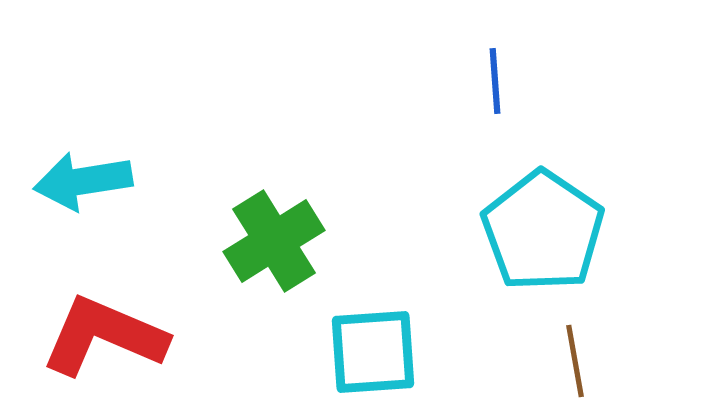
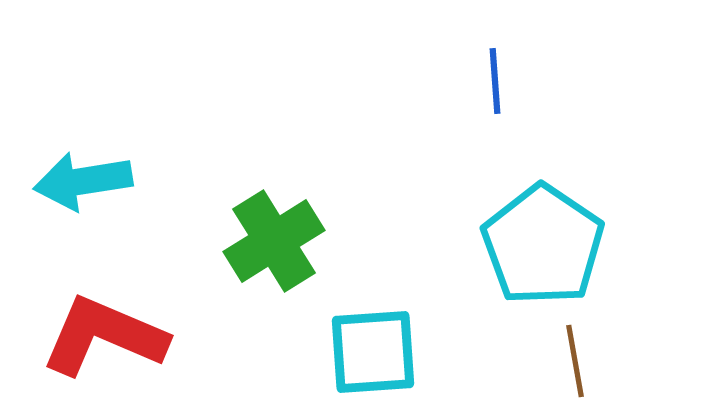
cyan pentagon: moved 14 px down
